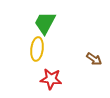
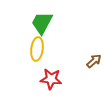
green trapezoid: moved 3 px left
brown arrow: moved 2 px down; rotated 77 degrees counterclockwise
